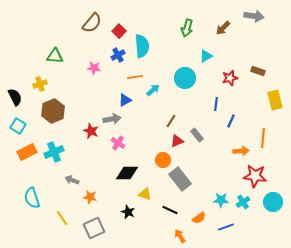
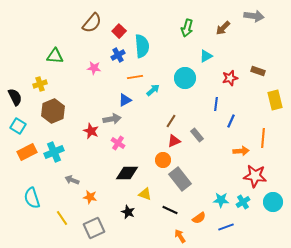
red triangle at (177, 141): moved 3 px left
